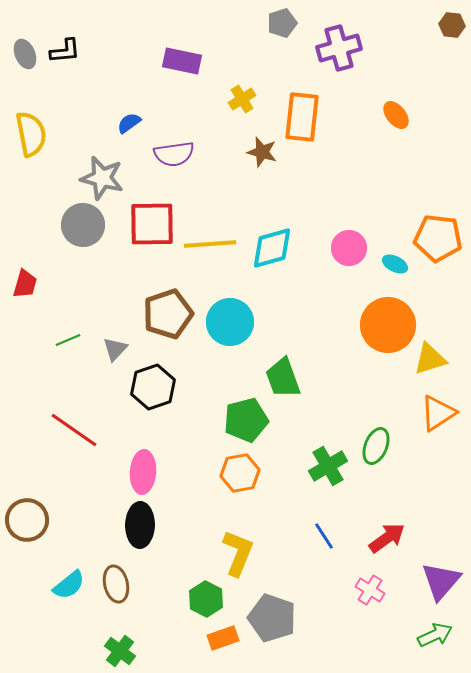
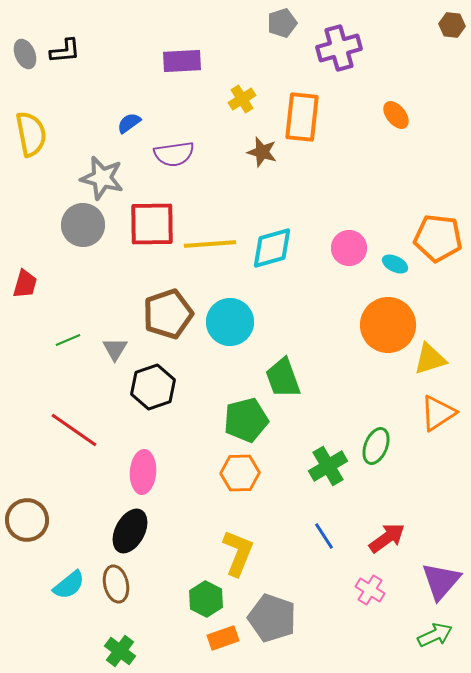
purple rectangle at (182, 61): rotated 15 degrees counterclockwise
gray triangle at (115, 349): rotated 12 degrees counterclockwise
orange hexagon at (240, 473): rotated 9 degrees clockwise
black ellipse at (140, 525): moved 10 px left, 6 px down; rotated 27 degrees clockwise
